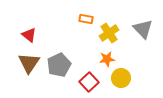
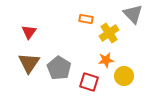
gray triangle: moved 10 px left, 15 px up
red triangle: moved 3 px up; rotated 28 degrees clockwise
orange star: moved 1 px left, 1 px down
gray pentagon: moved 3 px down; rotated 15 degrees counterclockwise
yellow circle: moved 3 px right, 2 px up
red square: rotated 30 degrees counterclockwise
